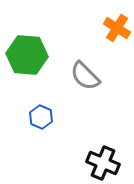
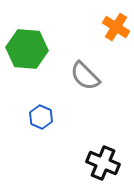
orange cross: moved 1 px left, 1 px up
green hexagon: moved 6 px up
